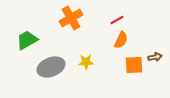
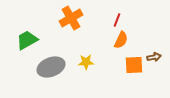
red line: rotated 40 degrees counterclockwise
brown arrow: moved 1 px left
